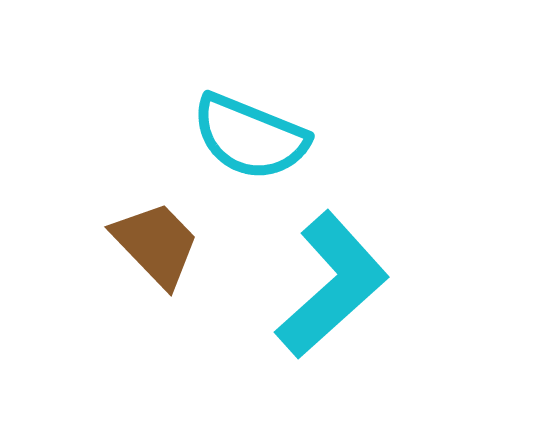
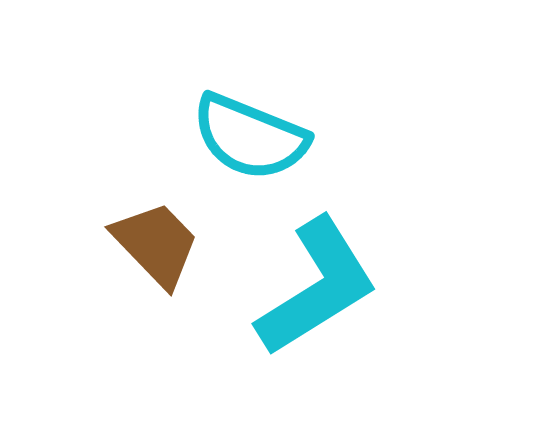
cyan L-shape: moved 15 px left, 2 px down; rotated 10 degrees clockwise
